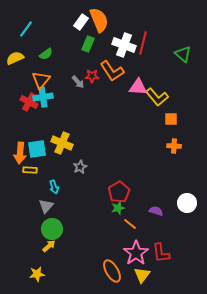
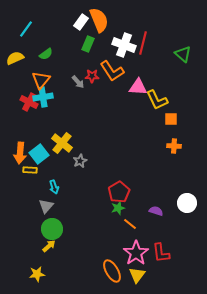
yellow L-shape: moved 3 px down; rotated 15 degrees clockwise
yellow cross: rotated 15 degrees clockwise
cyan square: moved 2 px right, 5 px down; rotated 30 degrees counterclockwise
gray star: moved 6 px up
yellow triangle: moved 5 px left
